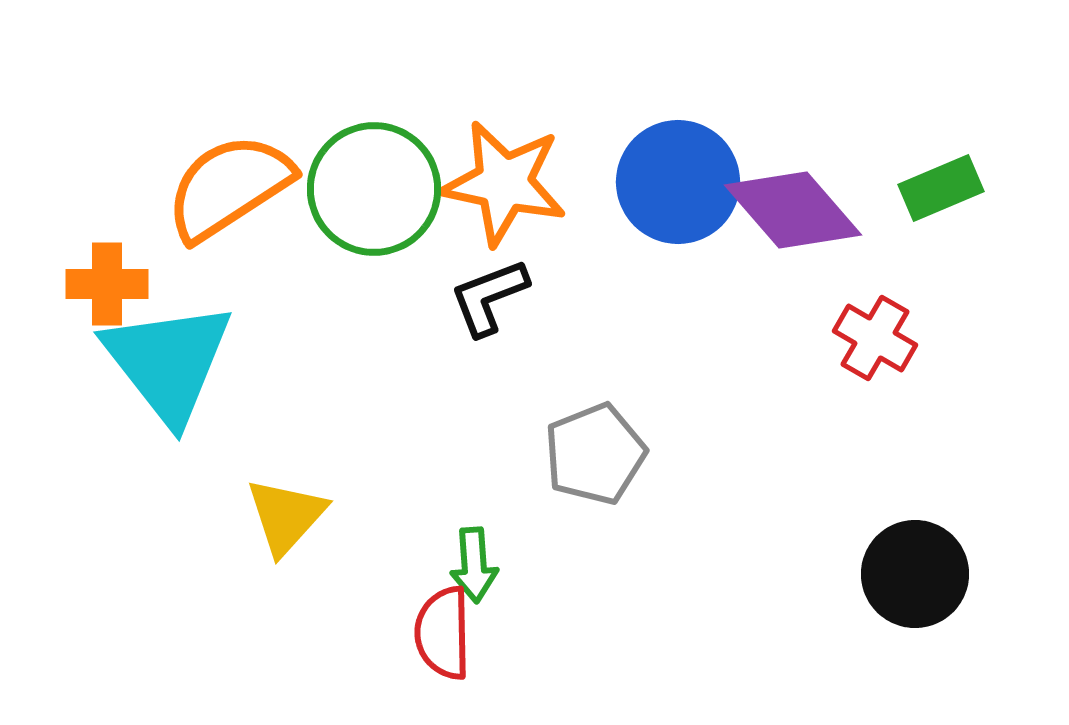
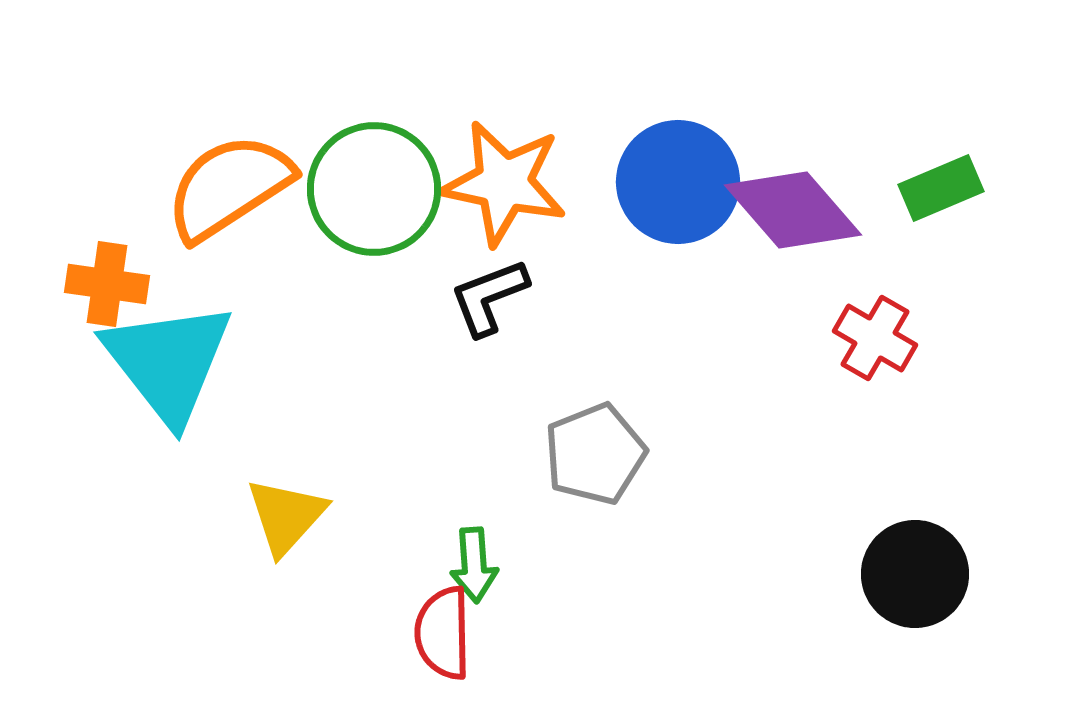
orange cross: rotated 8 degrees clockwise
